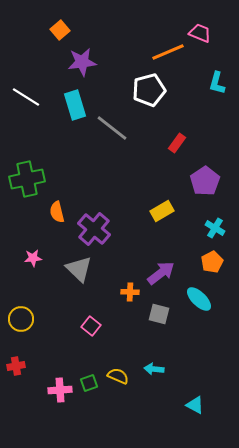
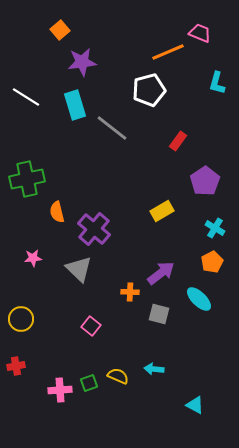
red rectangle: moved 1 px right, 2 px up
